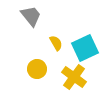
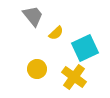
gray trapezoid: moved 2 px right
yellow semicircle: moved 10 px up; rotated 77 degrees clockwise
